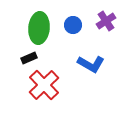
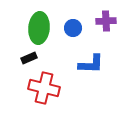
purple cross: rotated 30 degrees clockwise
blue circle: moved 3 px down
blue L-shape: rotated 28 degrees counterclockwise
red cross: moved 3 px down; rotated 32 degrees counterclockwise
